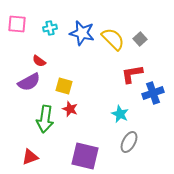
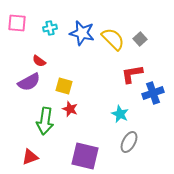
pink square: moved 1 px up
green arrow: moved 2 px down
